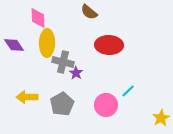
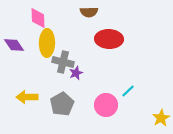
brown semicircle: rotated 42 degrees counterclockwise
red ellipse: moved 6 px up
purple star: rotated 16 degrees clockwise
